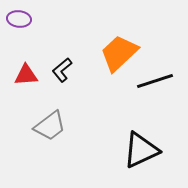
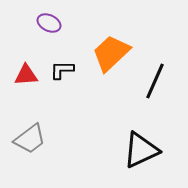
purple ellipse: moved 30 px right, 4 px down; rotated 20 degrees clockwise
orange trapezoid: moved 8 px left
black L-shape: rotated 40 degrees clockwise
black line: rotated 48 degrees counterclockwise
gray trapezoid: moved 20 px left, 13 px down
